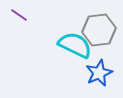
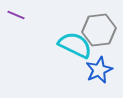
purple line: moved 3 px left; rotated 12 degrees counterclockwise
blue star: moved 3 px up
